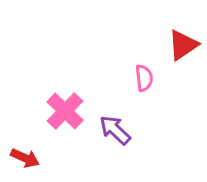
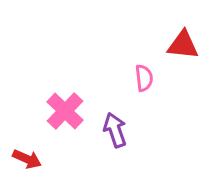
red triangle: rotated 40 degrees clockwise
purple arrow: rotated 28 degrees clockwise
red arrow: moved 2 px right, 1 px down
